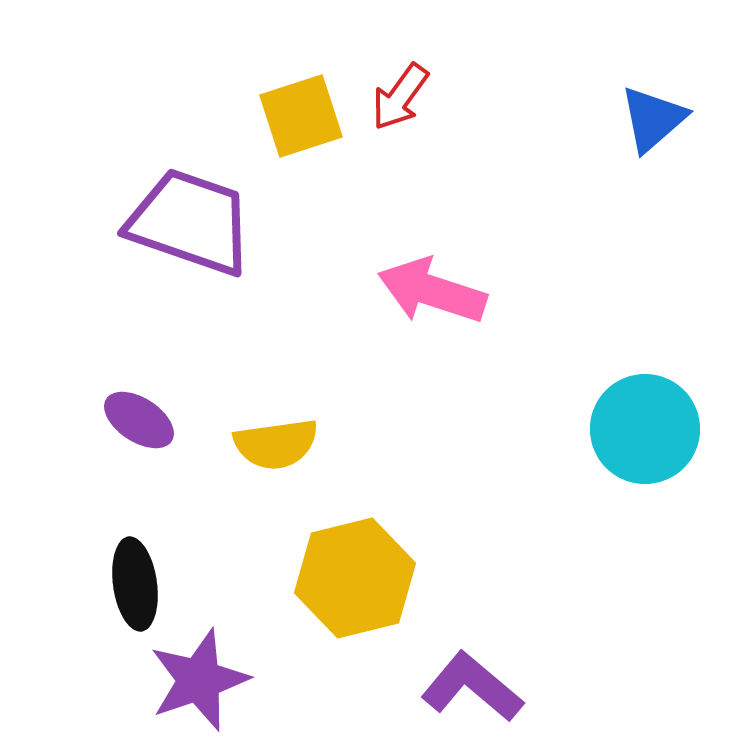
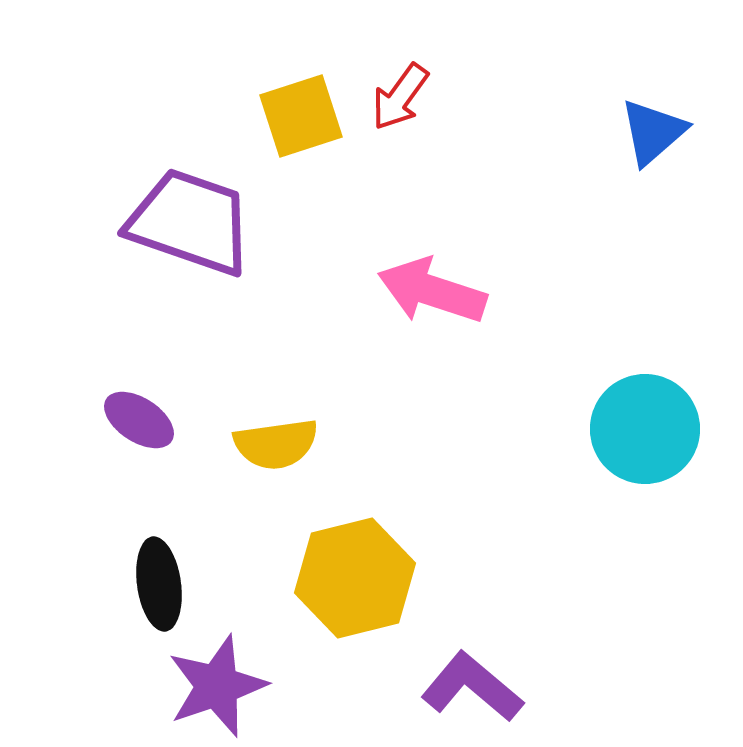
blue triangle: moved 13 px down
black ellipse: moved 24 px right
purple star: moved 18 px right, 6 px down
